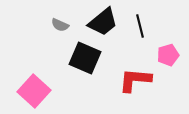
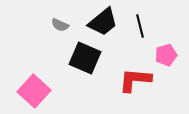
pink pentagon: moved 2 px left
